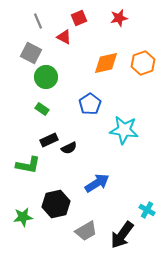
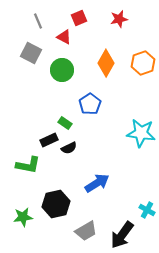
red star: moved 1 px down
orange diamond: rotated 48 degrees counterclockwise
green circle: moved 16 px right, 7 px up
green rectangle: moved 23 px right, 14 px down
cyan star: moved 17 px right, 3 px down
